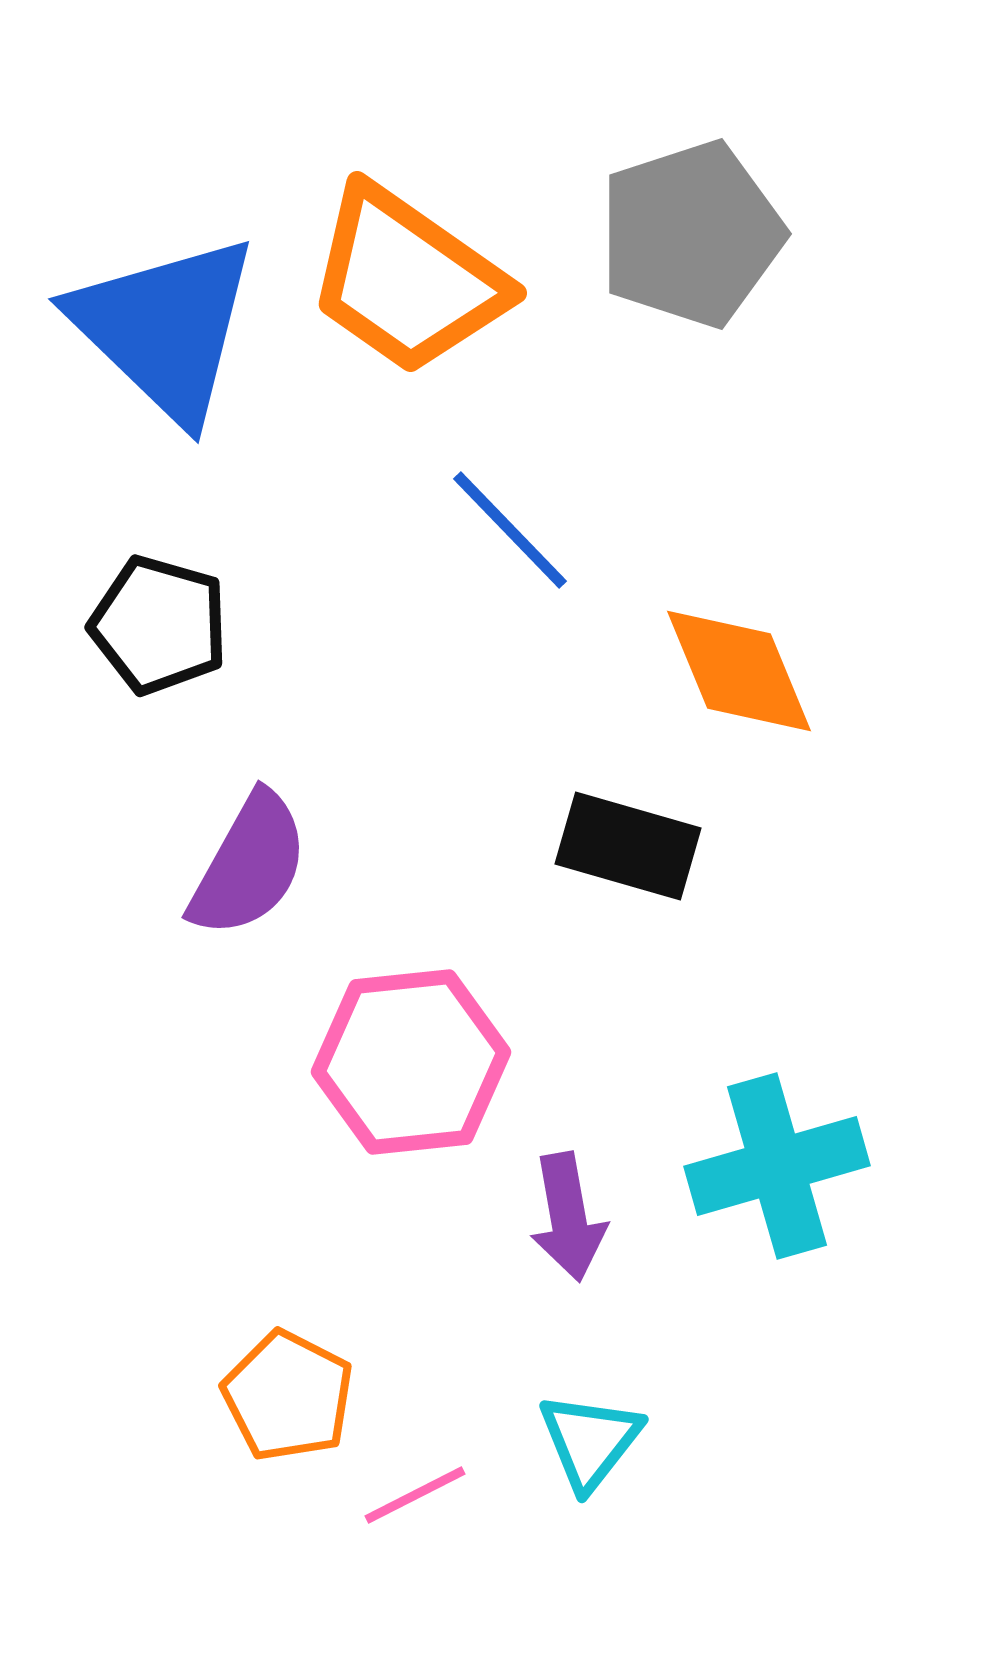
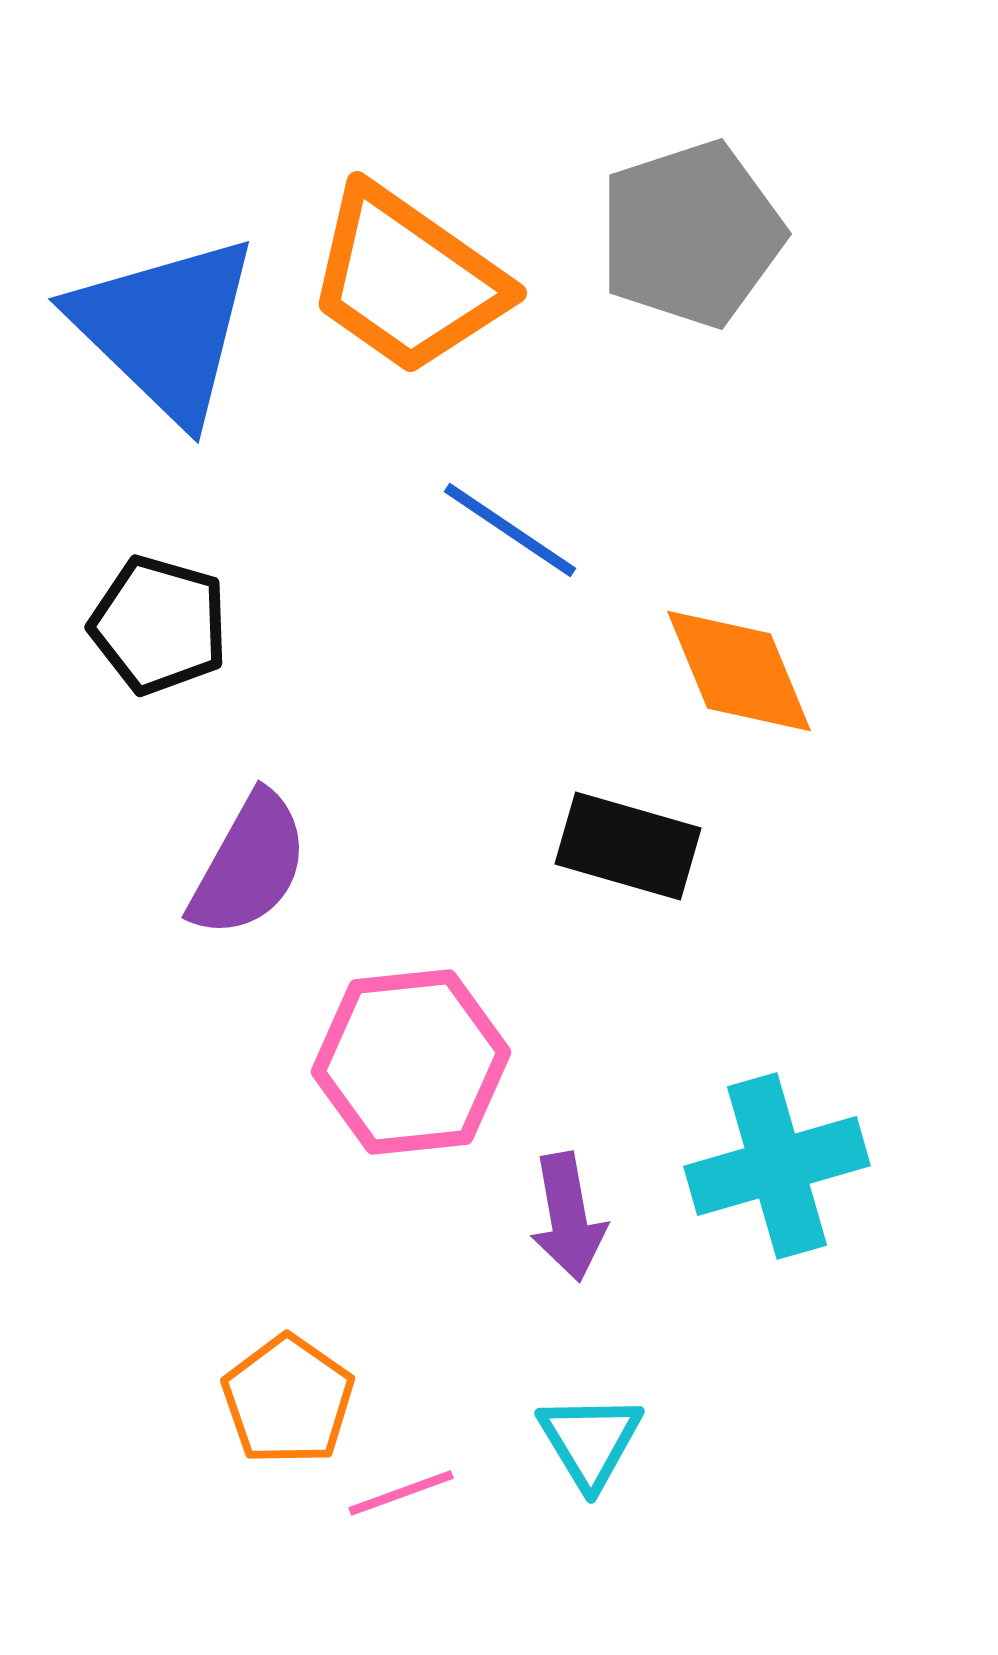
blue line: rotated 12 degrees counterclockwise
orange pentagon: moved 4 px down; rotated 8 degrees clockwise
cyan triangle: rotated 9 degrees counterclockwise
pink line: moved 14 px left, 2 px up; rotated 7 degrees clockwise
